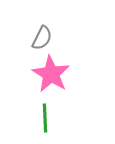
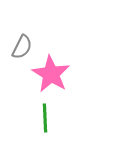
gray semicircle: moved 20 px left, 9 px down
